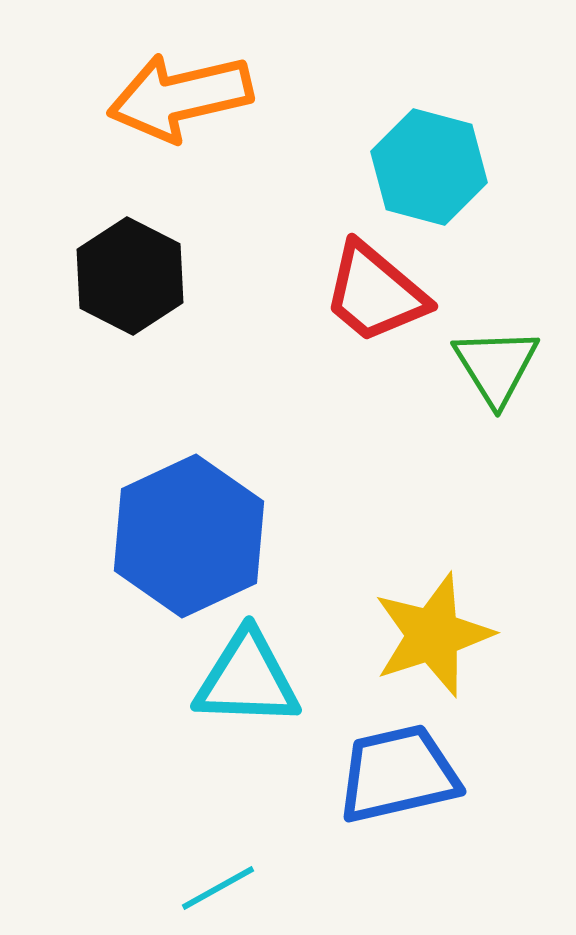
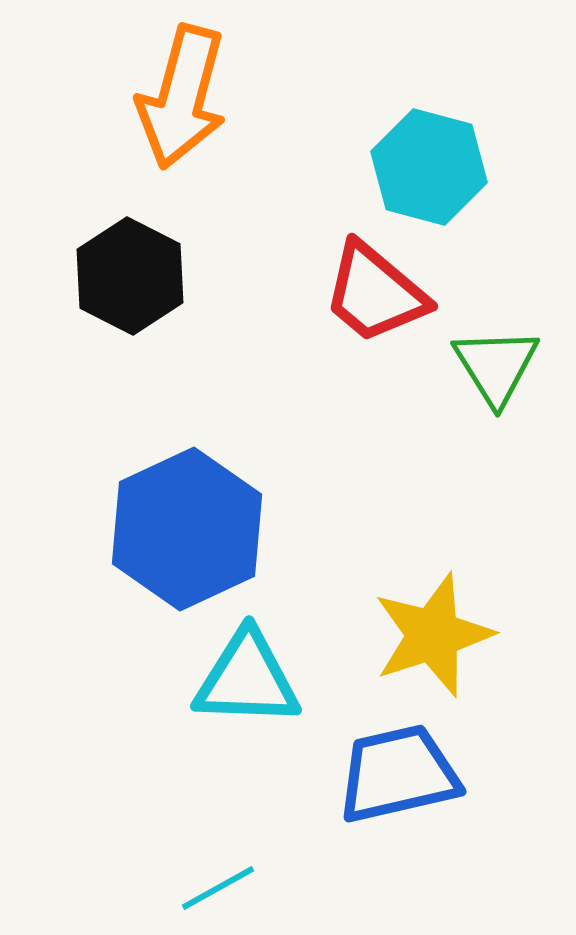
orange arrow: moved 2 px right; rotated 62 degrees counterclockwise
blue hexagon: moved 2 px left, 7 px up
